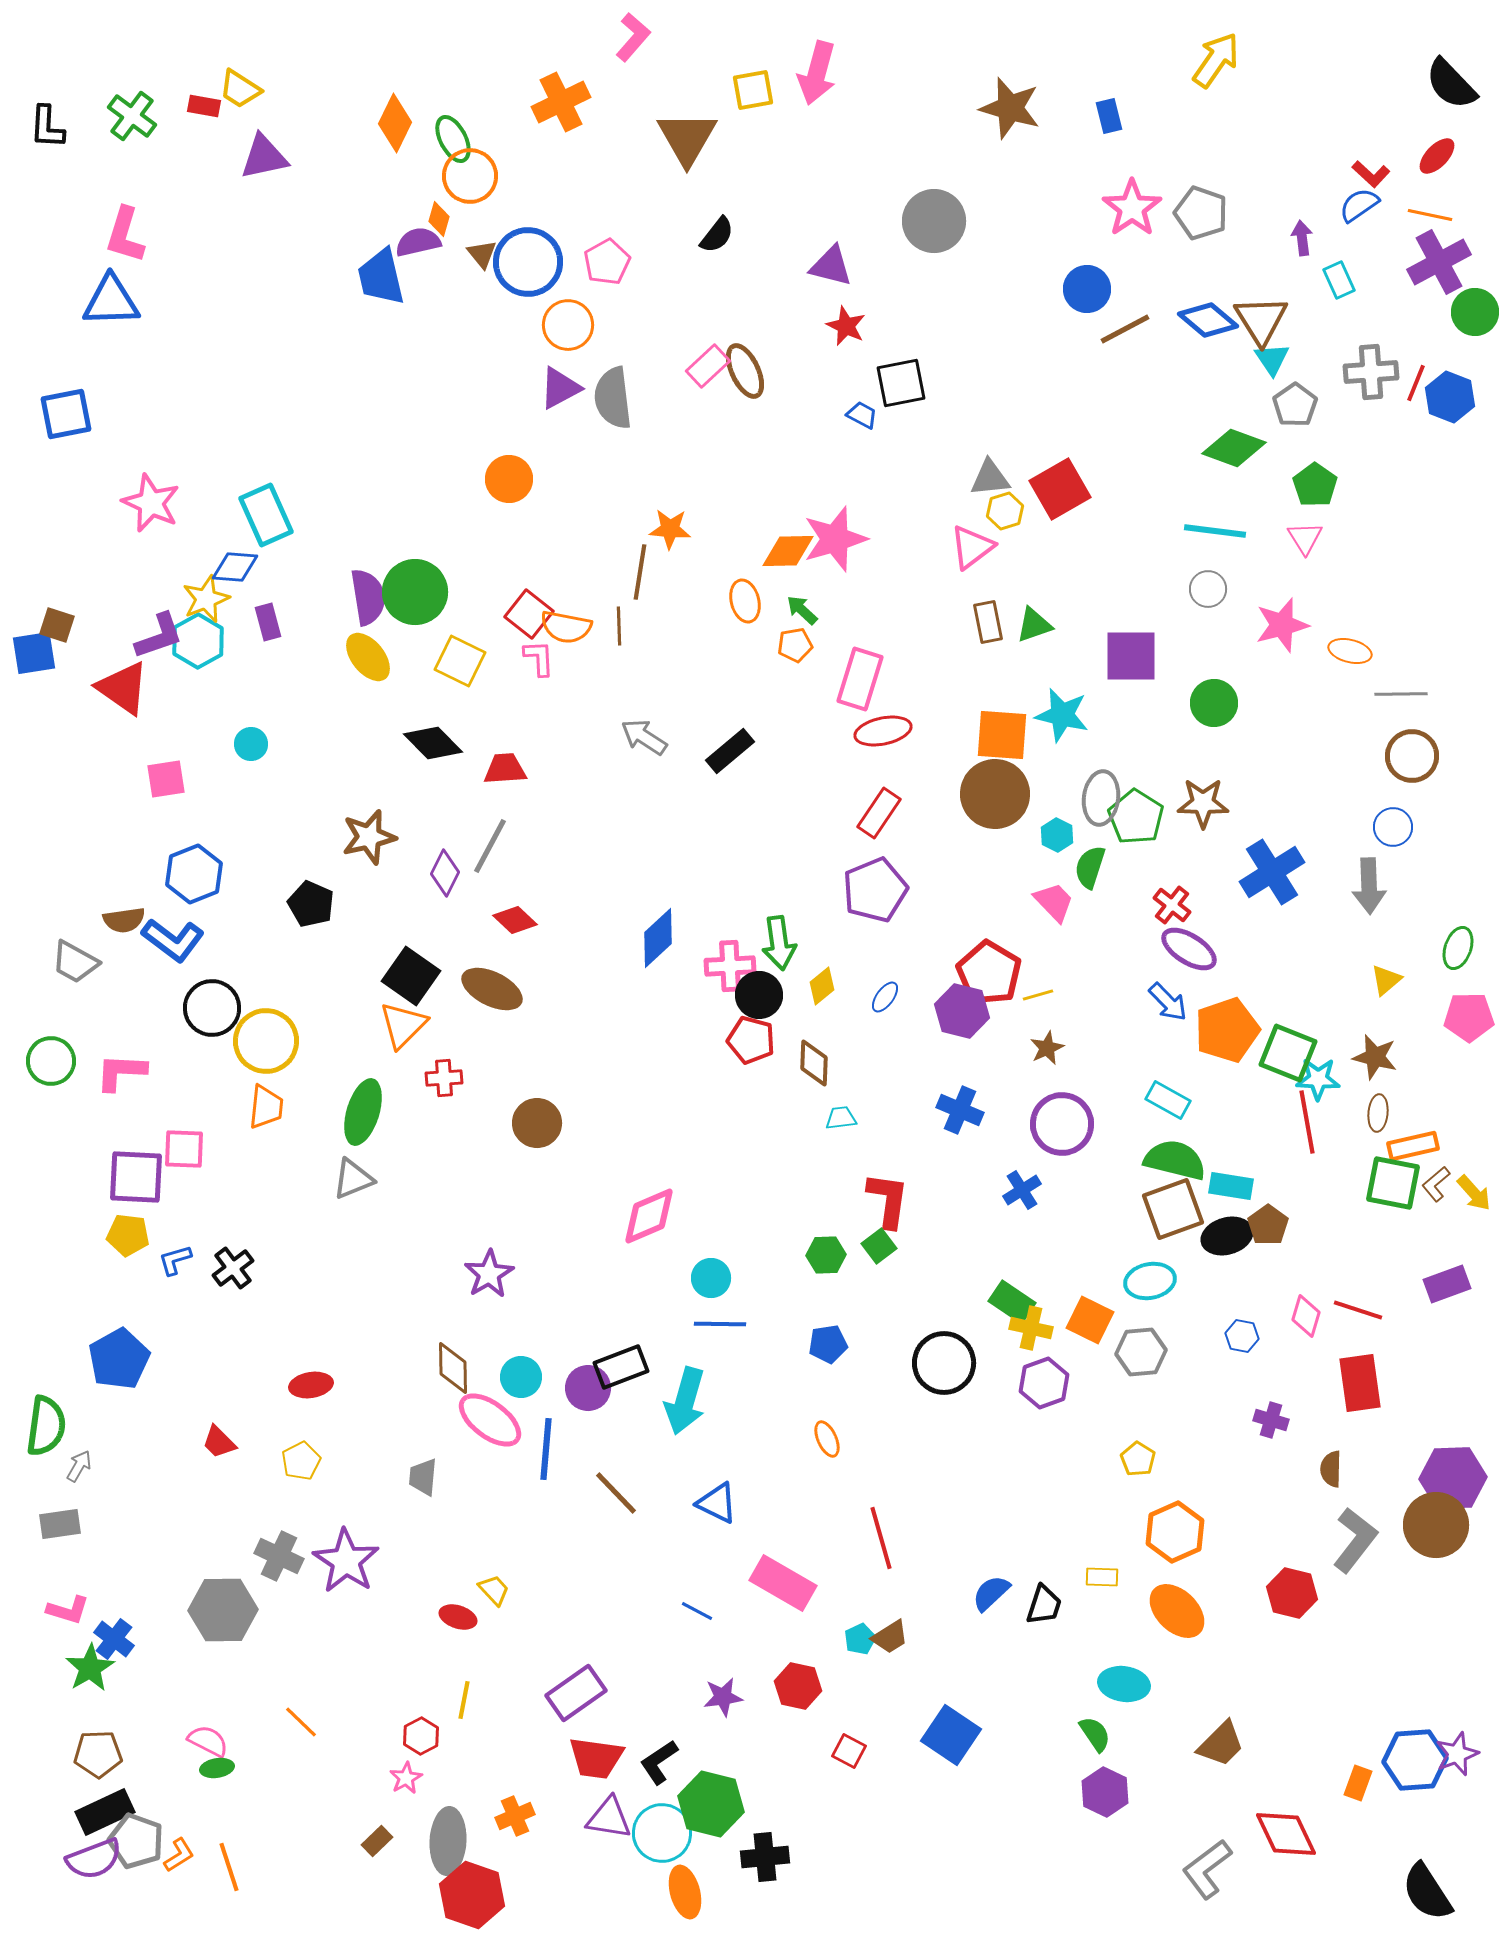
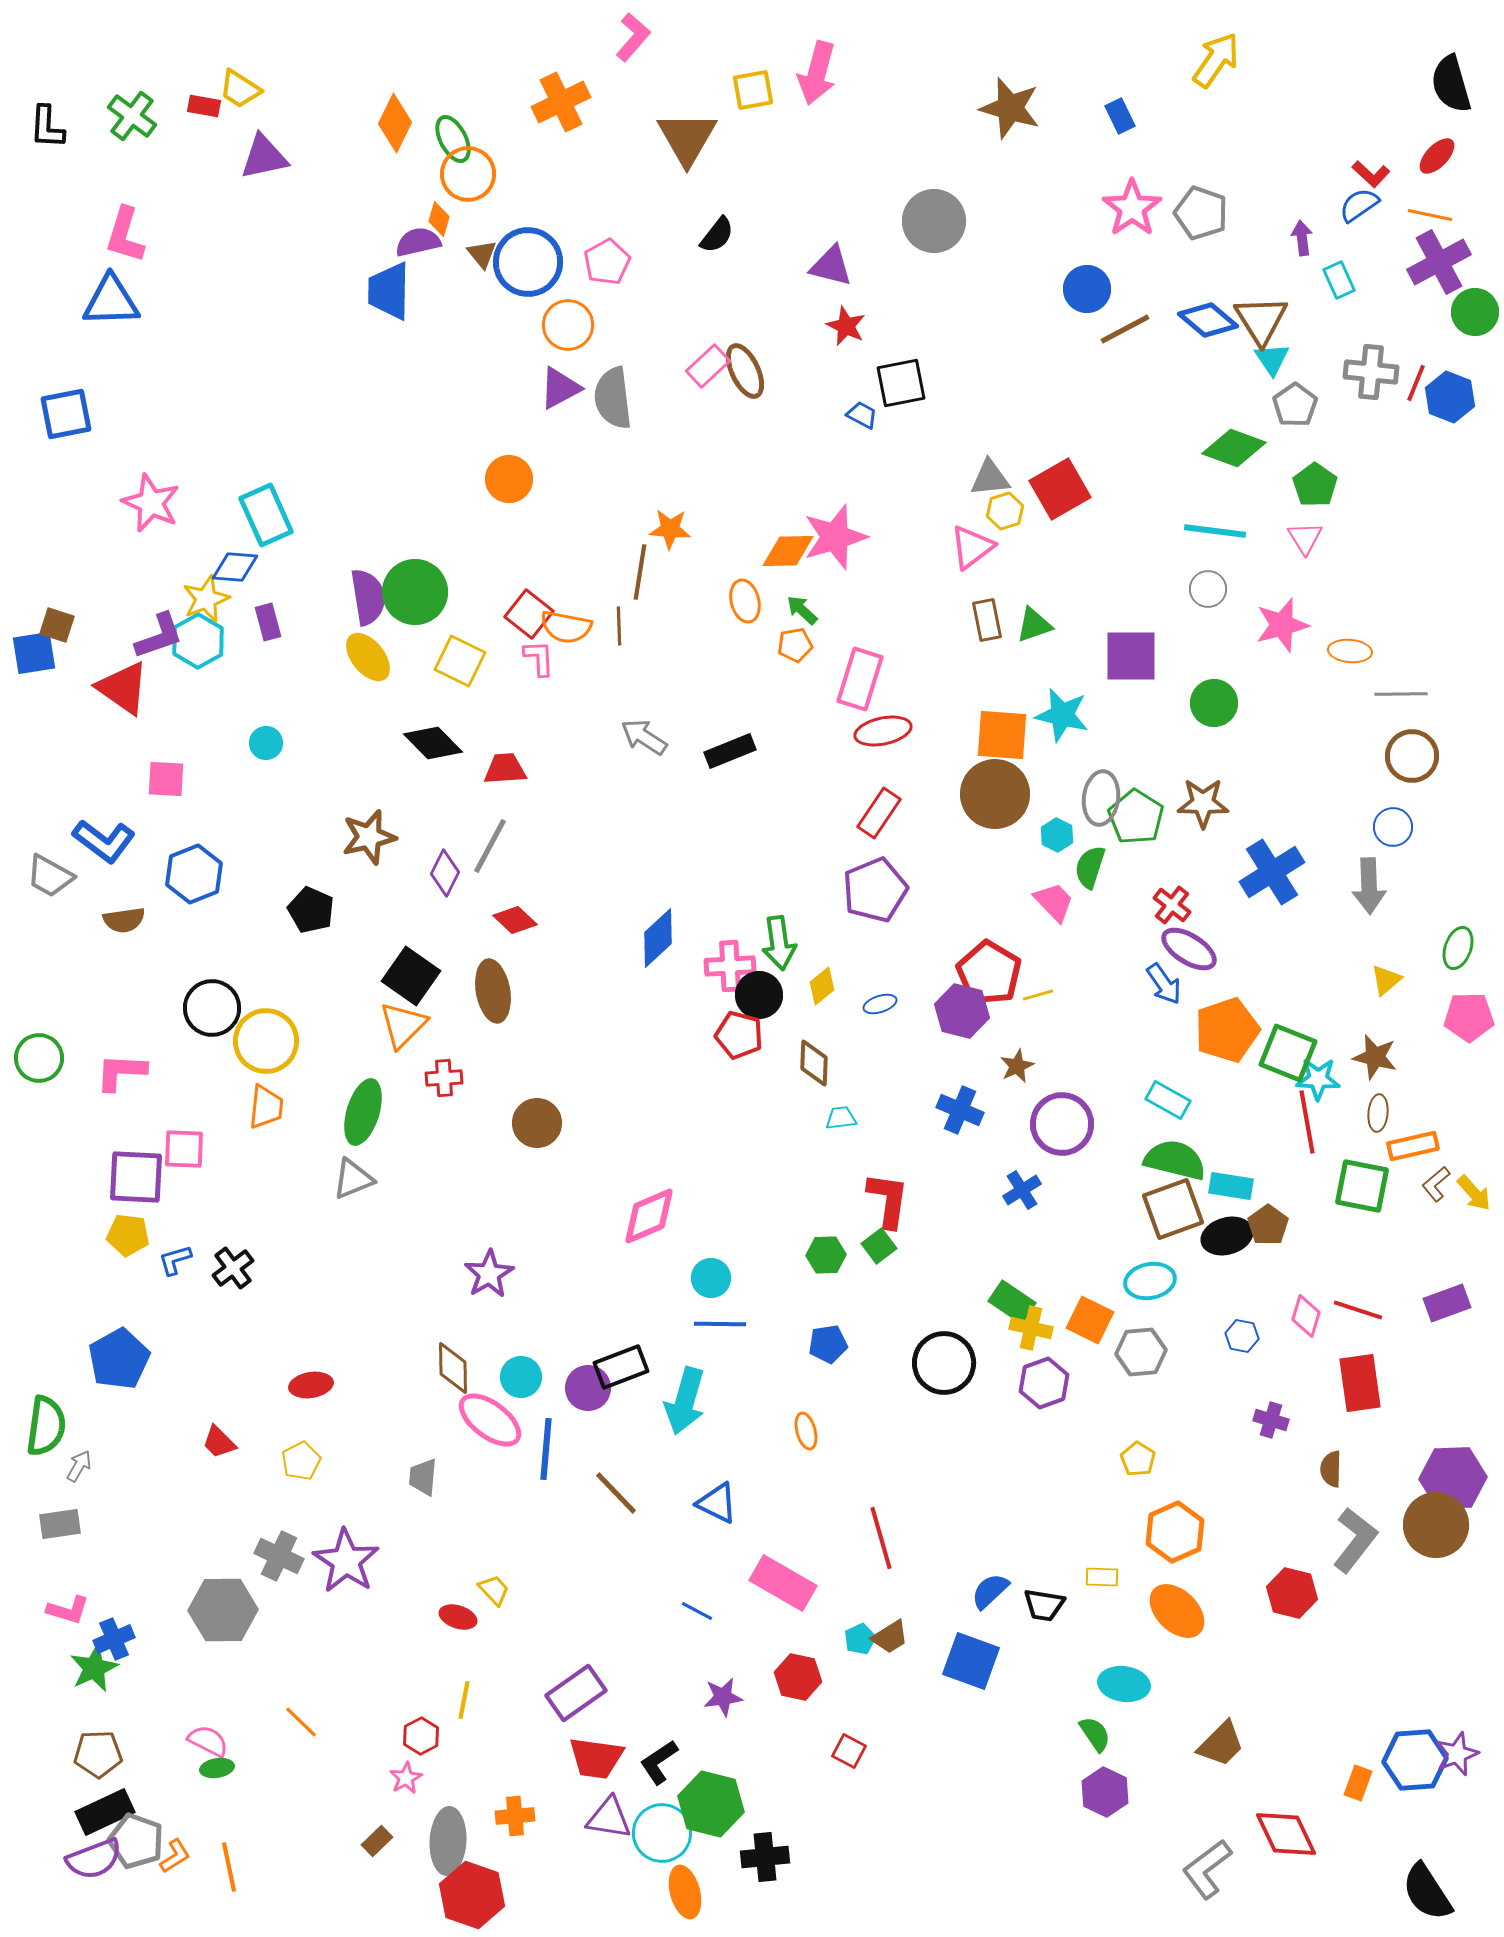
black semicircle at (1451, 84): rotated 28 degrees clockwise
blue rectangle at (1109, 116): moved 11 px right; rotated 12 degrees counterclockwise
orange circle at (470, 176): moved 2 px left, 2 px up
blue trapezoid at (381, 277): moved 8 px right, 14 px down; rotated 14 degrees clockwise
gray cross at (1371, 372): rotated 10 degrees clockwise
pink star at (835, 539): moved 2 px up
brown rectangle at (988, 622): moved 1 px left, 2 px up
orange ellipse at (1350, 651): rotated 9 degrees counterclockwise
cyan circle at (251, 744): moved 15 px right, 1 px up
black rectangle at (730, 751): rotated 18 degrees clockwise
pink square at (166, 779): rotated 12 degrees clockwise
black pentagon at (311, 904): moved 6 px down
blue L-shape at (173, 940): moved 69 px left, 99 px up
gray trapezoid at (75, 962): moved 25 px left, 86 px up
brown ellipse at (492, 989): moved 1 px right, 2 px down; rotated 54 degrees clockwise
blue ellipse at (885, 997): moved 5 px left, 7 px down; rotated 36 degrees clockwise
blue arrow at (1168, 1002): moved 4 px left, 18 px up; rotated 9 degrees clockwise
red pentagon at (751, 1040): moved 12 px left, 5 px up
brown star at (1047, 1048): moved 30 px left, 18 px down
green circle at (51, 1061): moved 12 px left, 3 px up
green square at (1393, 1183): moved 31 px left, 3 px down
purple rectangle at (1447, 1284): moved 19 px down
orange ellipse at (827, 1439): moved 21 px left, 8 px up; rotated 9 degrees clockwise
blue semicircle at (991, 1593): moved 1 px left, 2 px up
black trapezoid at (1044, 1605): rotated 81 degrees clockwise
blue cross at (114, 1639): rotated 30 degrees clockwise
green star at (90, 1668): moved 4 px right; rotated 6 degrees clockwise
red hexagon at (798, 1686): moved 9 px up
blue square at (951, 1735): moved 20 px right, 74 px up; rotated 14 degrees counterclockwise
orange cross at (515, 1816): rotated 18 degrees clockwise
orange L-shape at (179, 1855): moved 4 px left, 1 px down
orange line at (229, 1867): rotated 6 degrees clockwise
